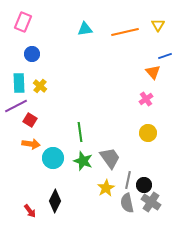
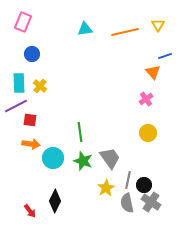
red square: rotated 24 degrees counterclockwise
